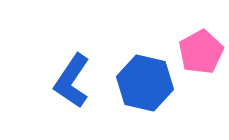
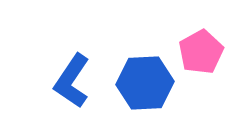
blue hexagon: rotated 16 degrees counterclockwise
